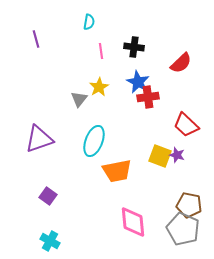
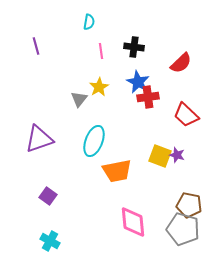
purple line: moved 7 px down
red trapezoid: moved 10 px up
gray pentagon: rotated 8 degrees counterclockwise
